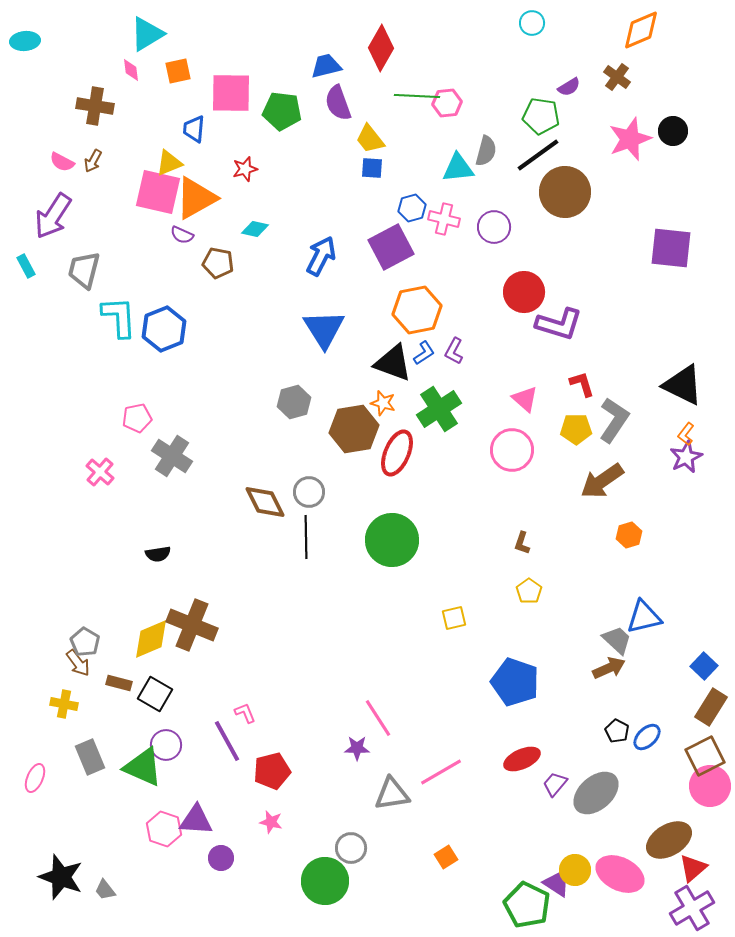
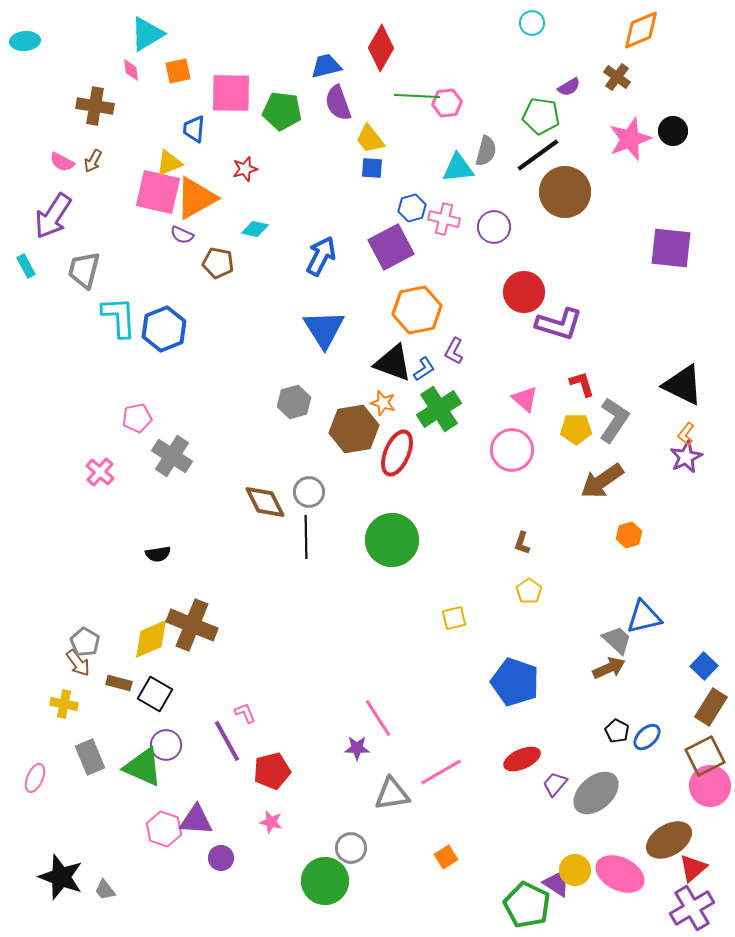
blue L-shape at (424, 353): moved 16 px down
